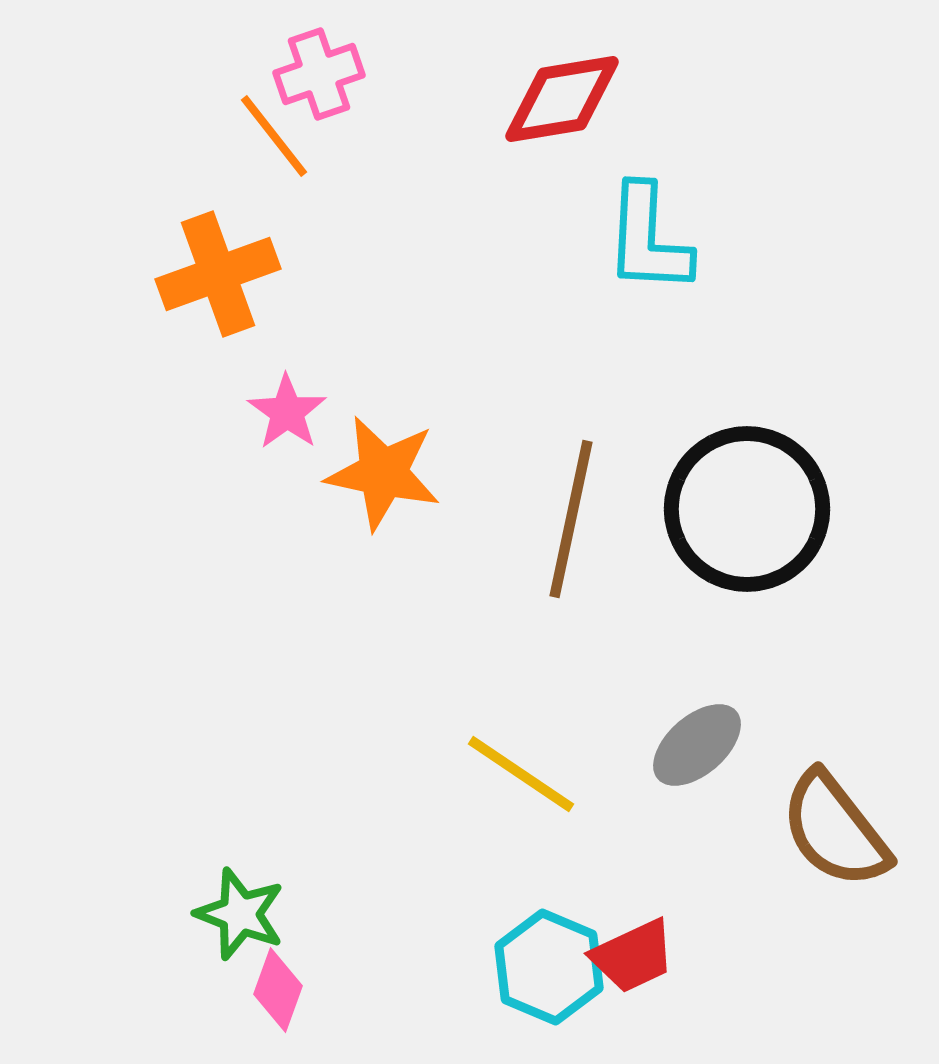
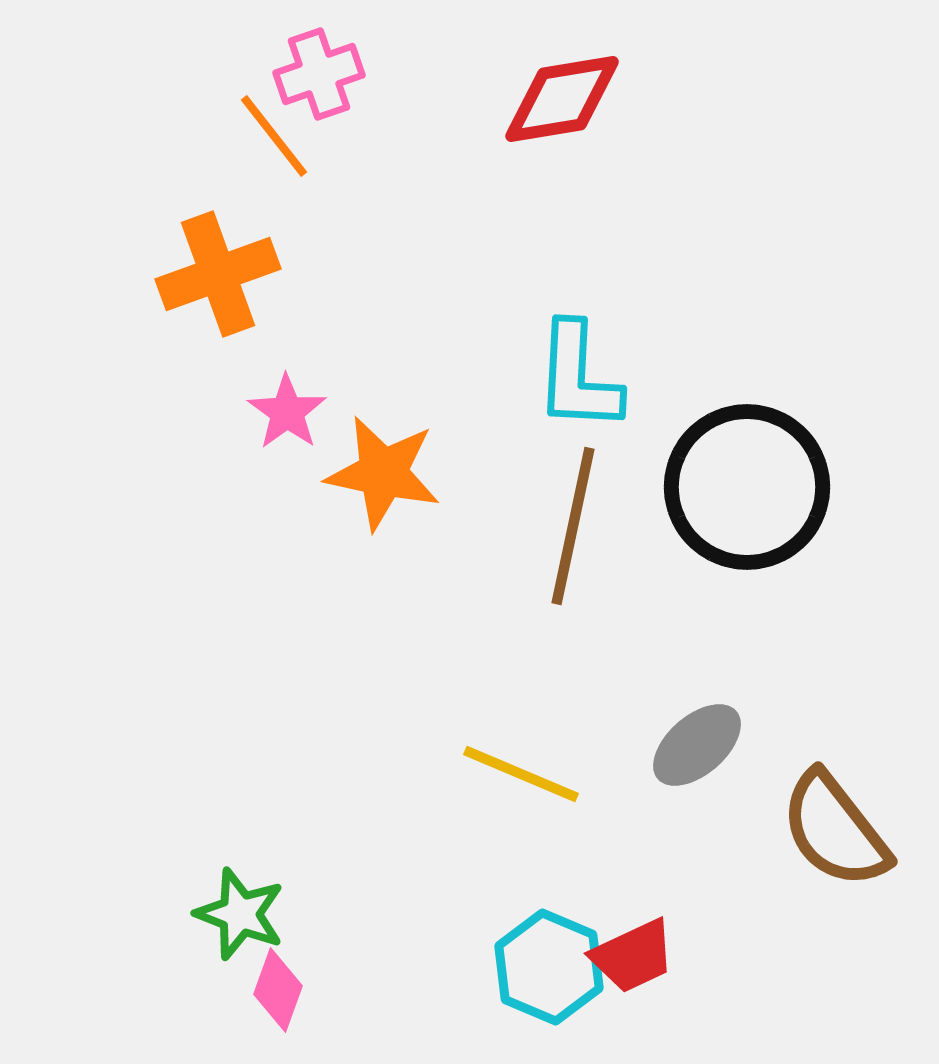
cyan L-shape: moved 70 px left, 138 px down
black circle: moved 22 px up
brown line: moved 2 px right, 7 px down
yellow line: rotated 11 degrees counterclockwise
